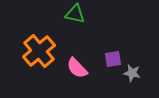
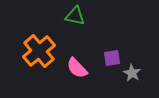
green triangle: moved 2 px down
purple square: moved 1 px left, 1 px up
gray star: rotated 18 degrees clockwise
